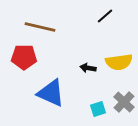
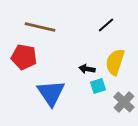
black line: moved 1 px right, 9 px down
red pentagon: rotated 10 degrees clockwise
yellow semicircle: moved 4 px left; rotated 116 degrees clockwise
black arrow: moved 1 px left, 1 px down
blue triangle: rotated 32 degrees clockwise
cyan square: moved 23 px up
